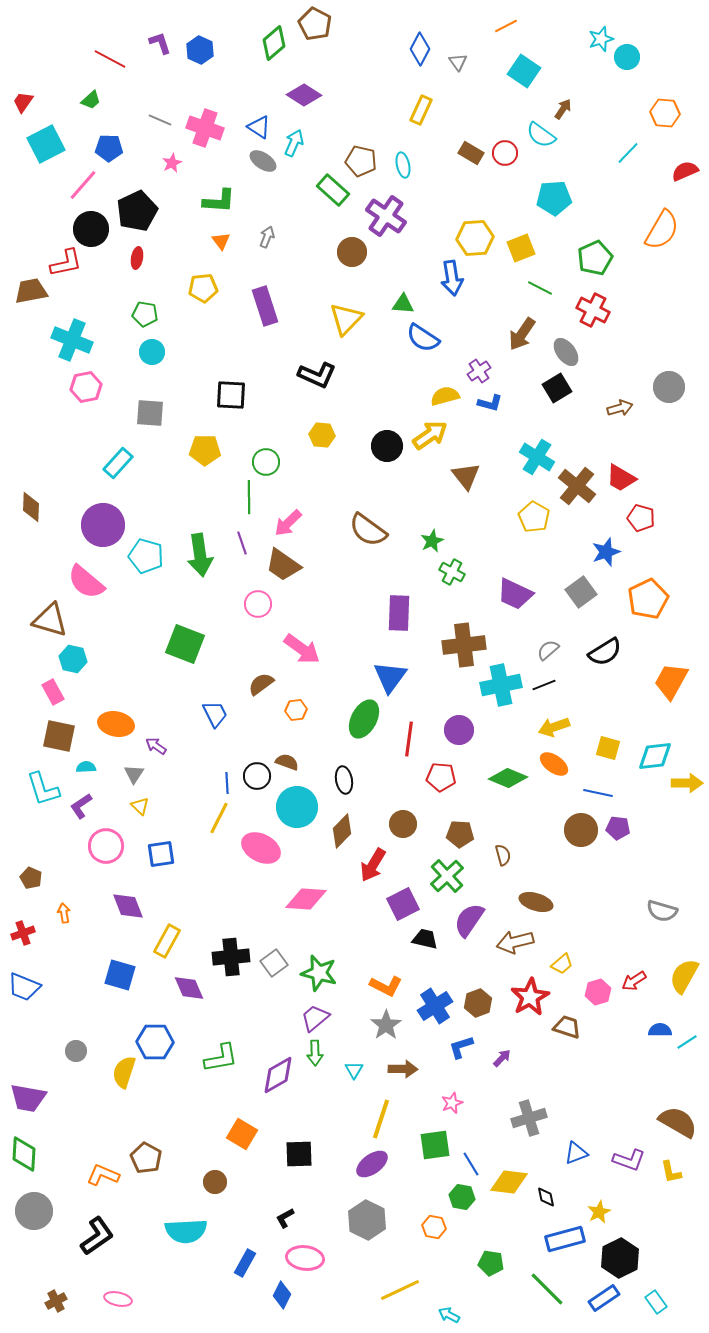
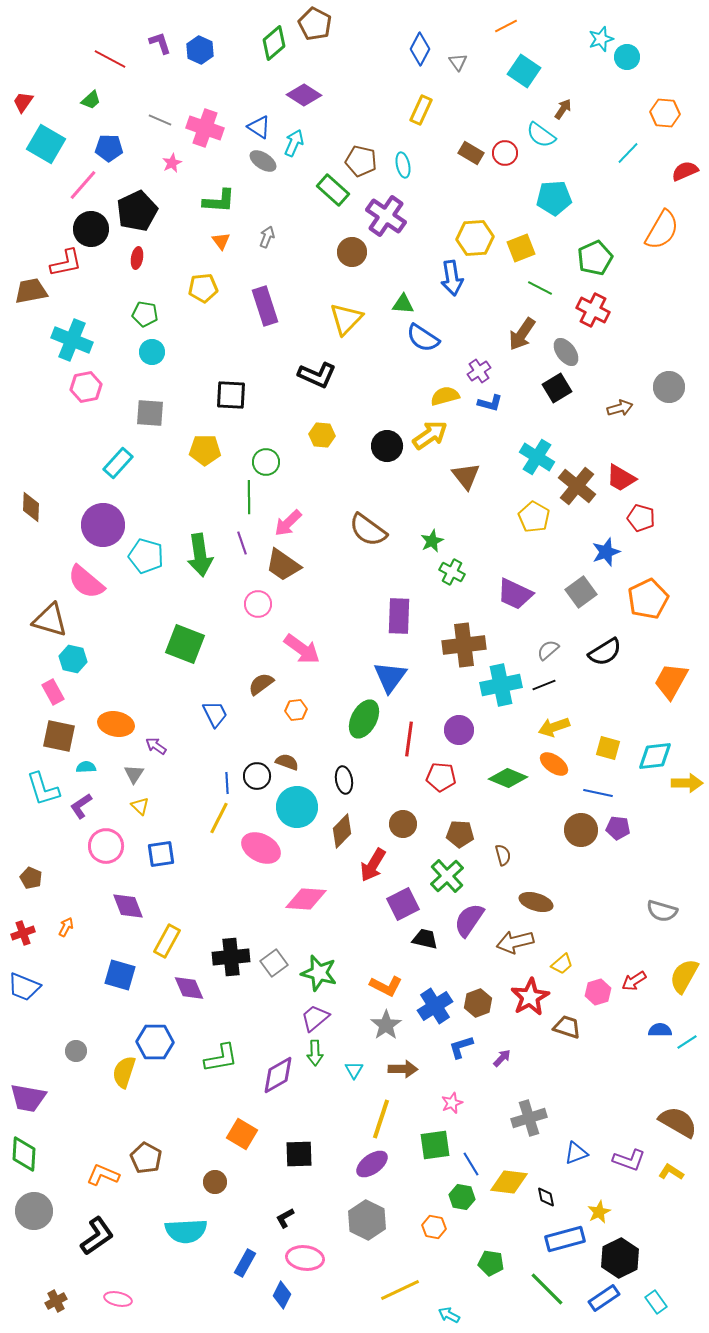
cyan square at (46, 144): rotated 33 degrees counterclockwise
purple rectangle at (399, 613): moved 3 px down
orange arrow at (64, 913): moved 2 px right, 14 px down; rotated 36 degrees clockwise
yellow L-shape at (671, 1172): rotated 135 degrees clockwise
